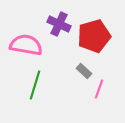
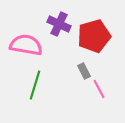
gray rectangle: rotated 21 degrees clockwise
pink line: rotated 48 degrees counterclockwise
